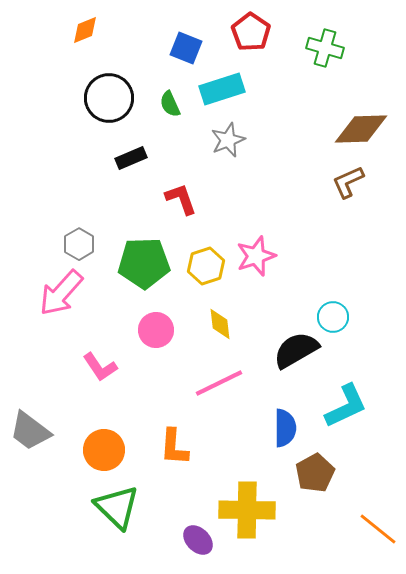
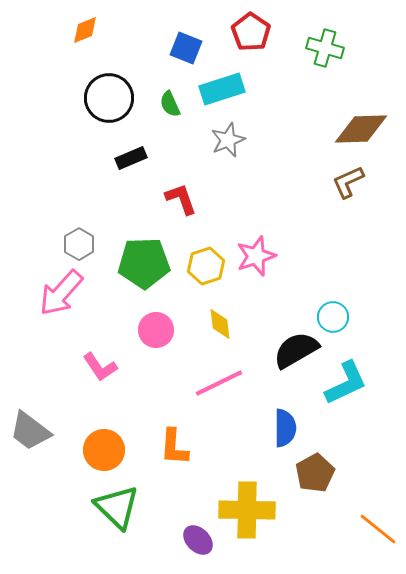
cyan L-shape: moved 23 px up
